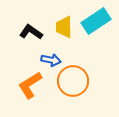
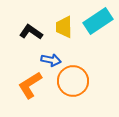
cyan rectangle: moved 2 px right
